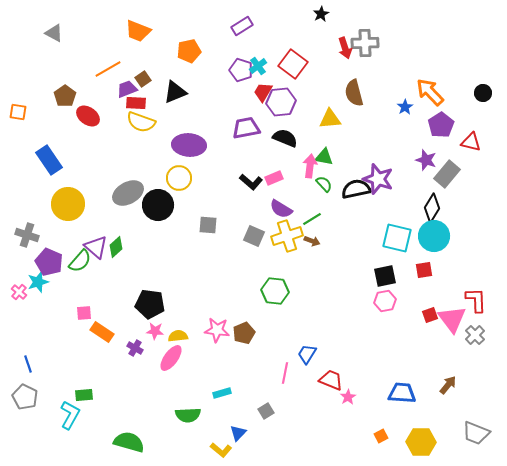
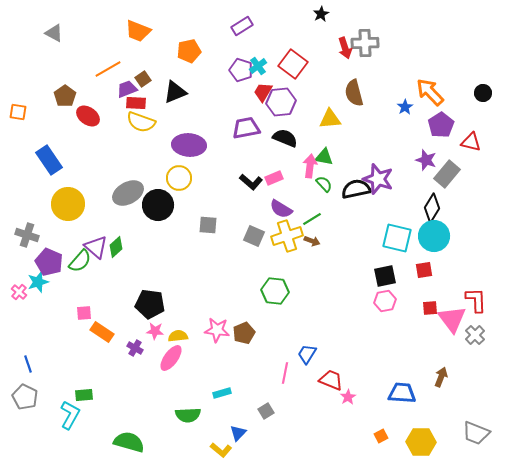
red square at (430, 315): moved 7 px up; rotated 14 degrees clockwise
brown arrow at (448, 385): moved 7 px left, 8 px up; rotated 18 degrees counterclockwise
